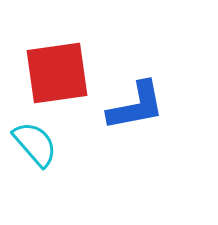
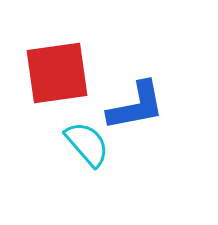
cyan semicircle: moved 52 px right
